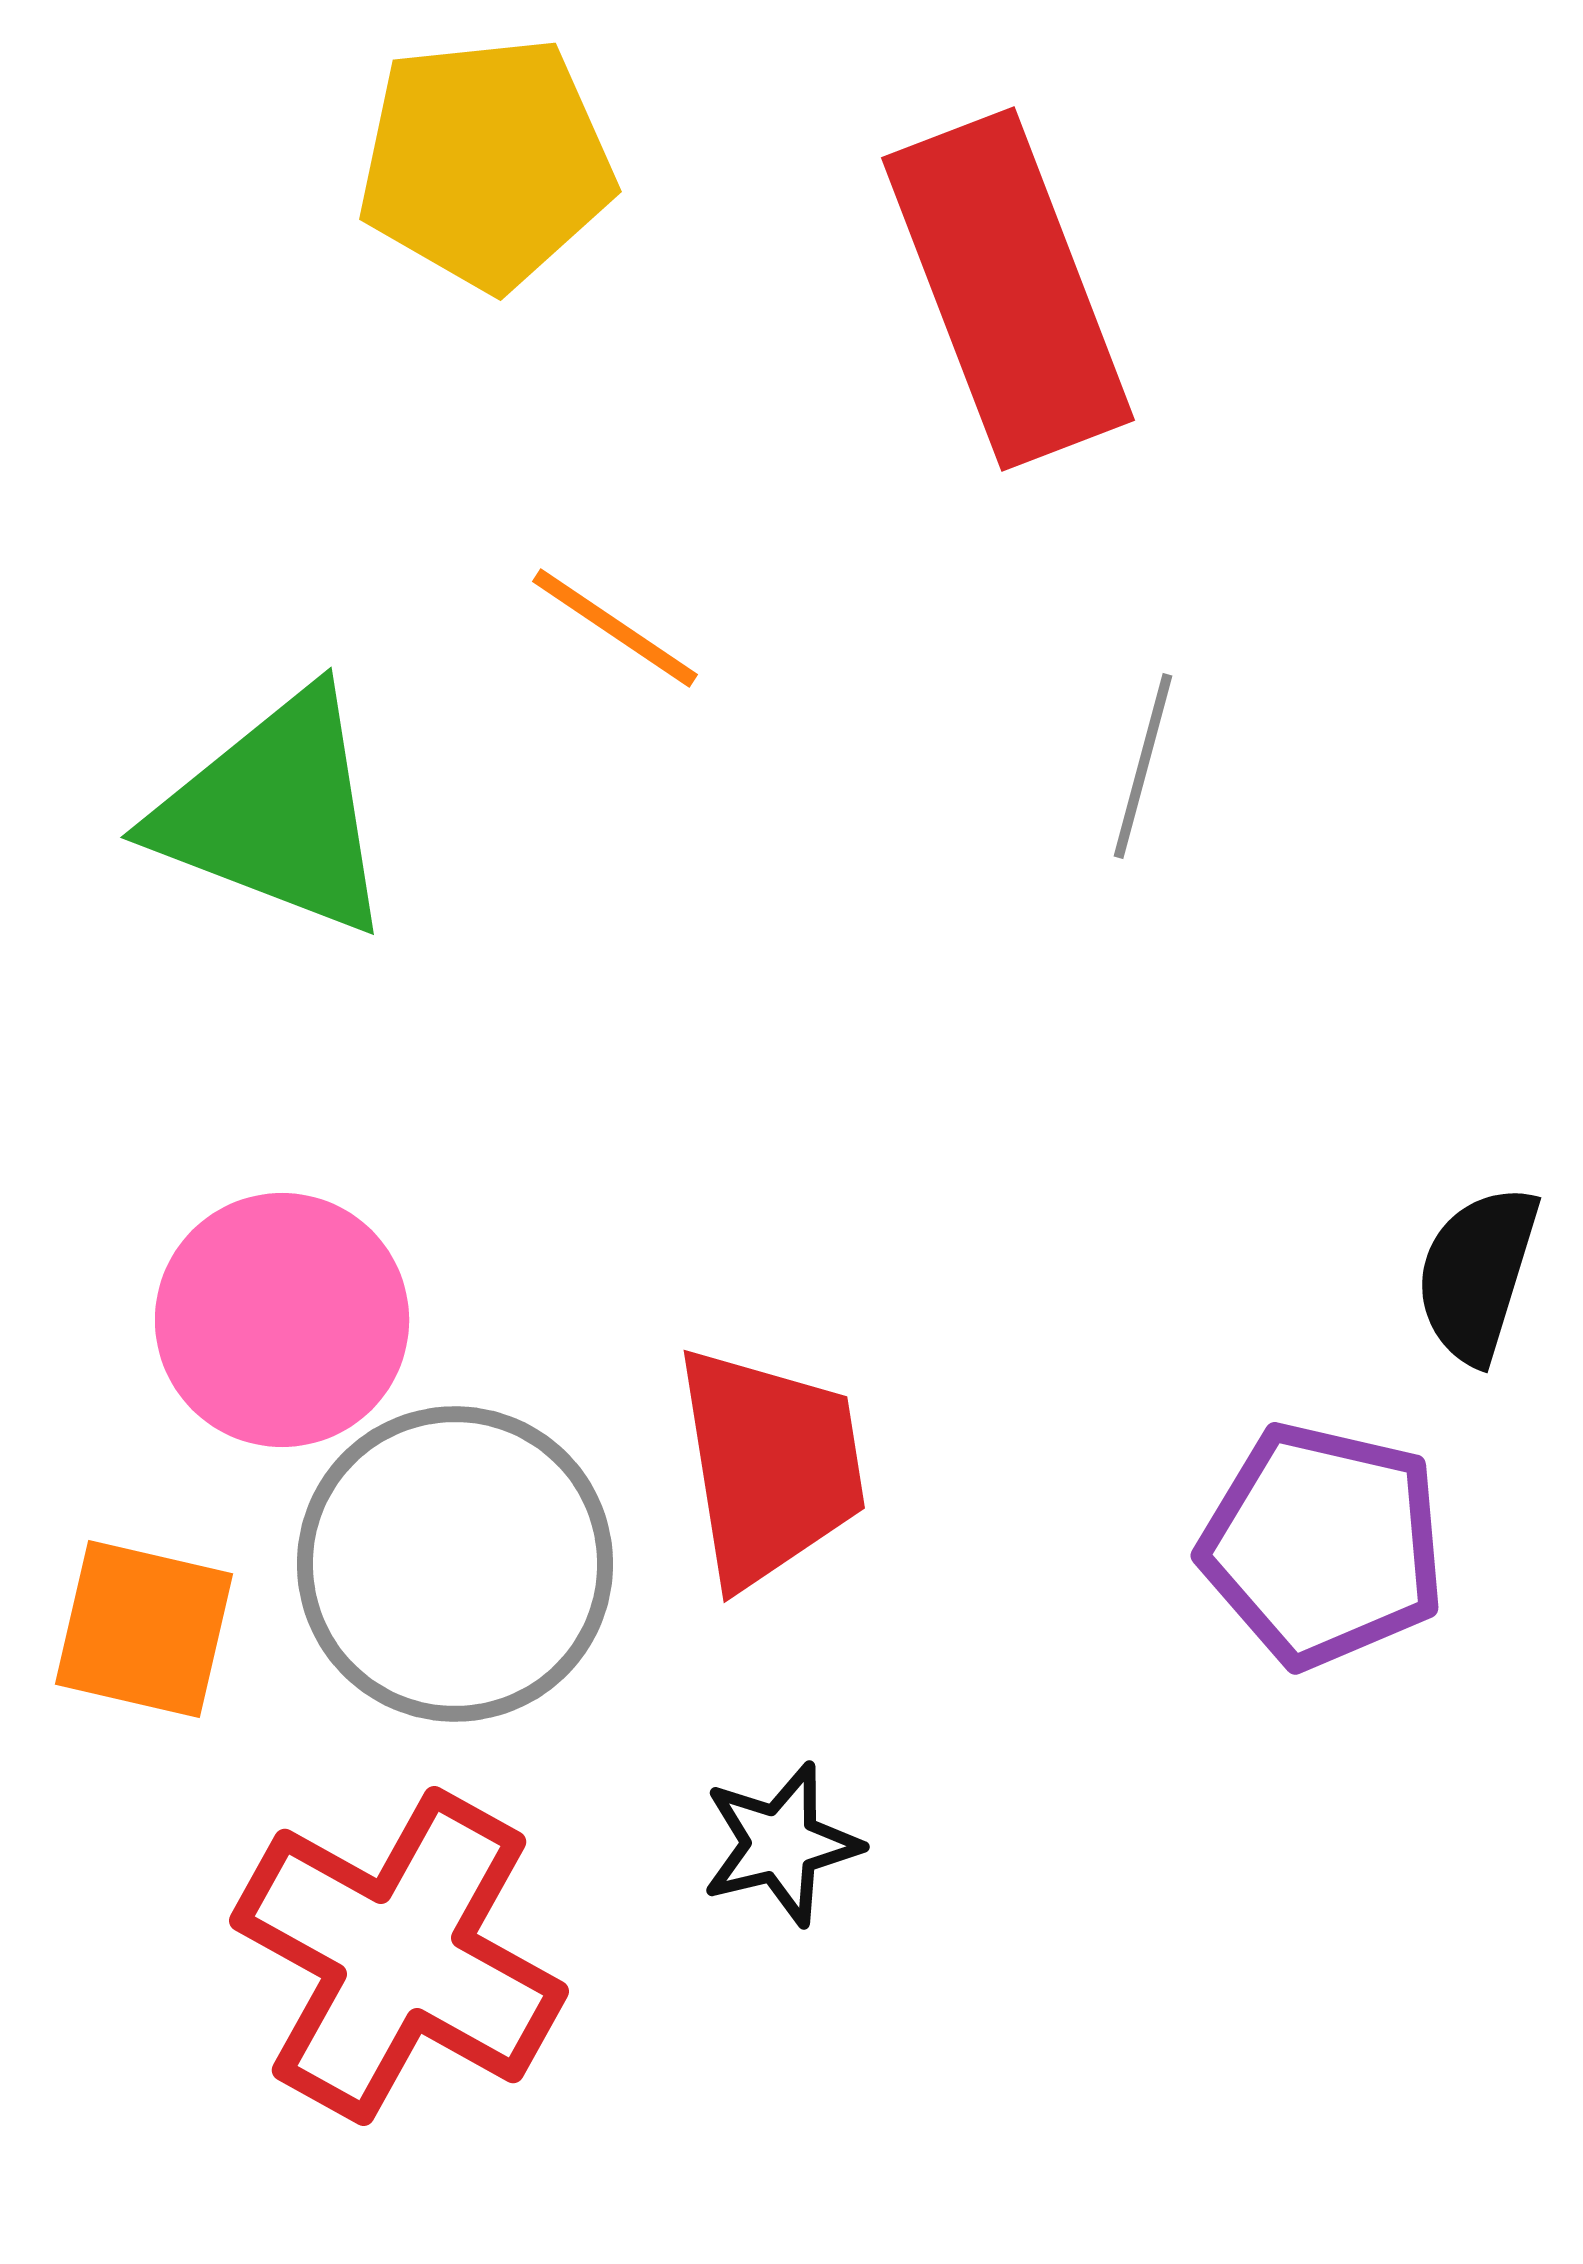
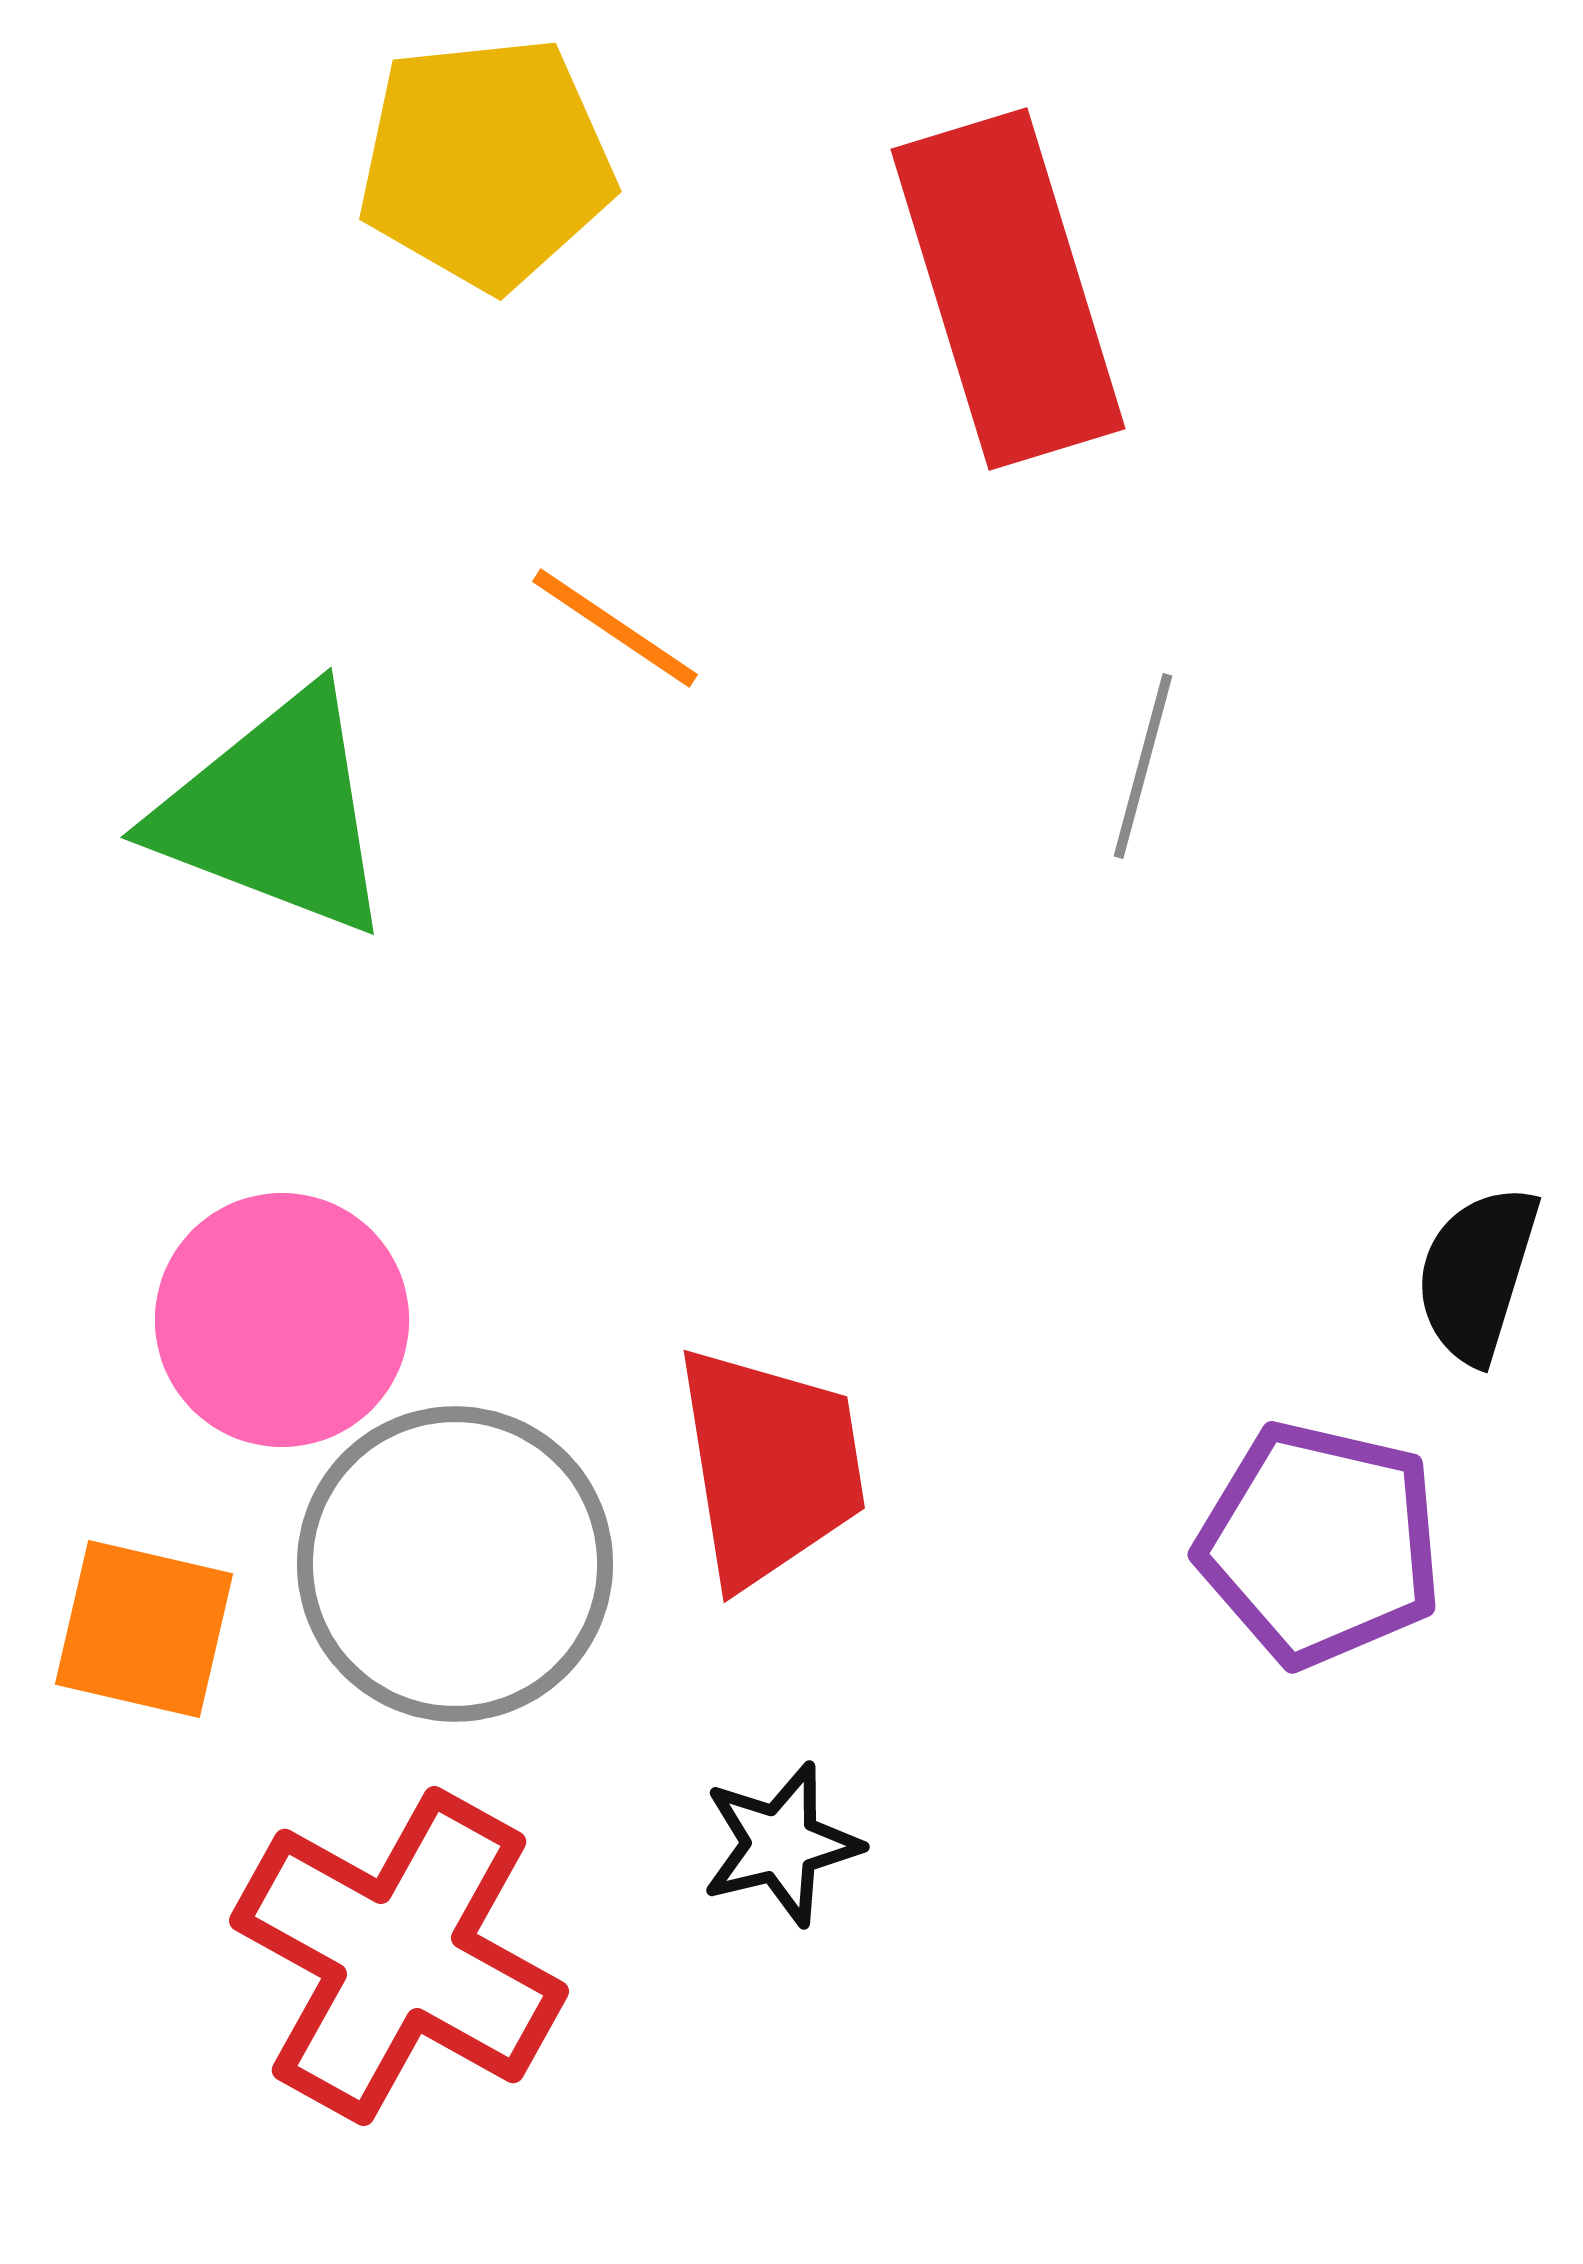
red rectangle: rotated 4 degrees clockwise
purple pentagon: moved 3 px left, 1 px up
